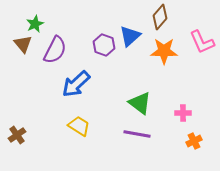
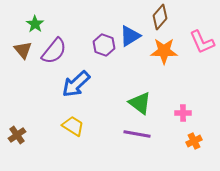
green star: rotated 12 degrees counterclockwise
blue triangle: rotated 10 degrees clockwise
brown triangle: moved 6 px down
purple semicircle: moved 1 px left, 1 px down; rotated 12 degrees clockwise
yellow trapezoid: moved 6 px left
